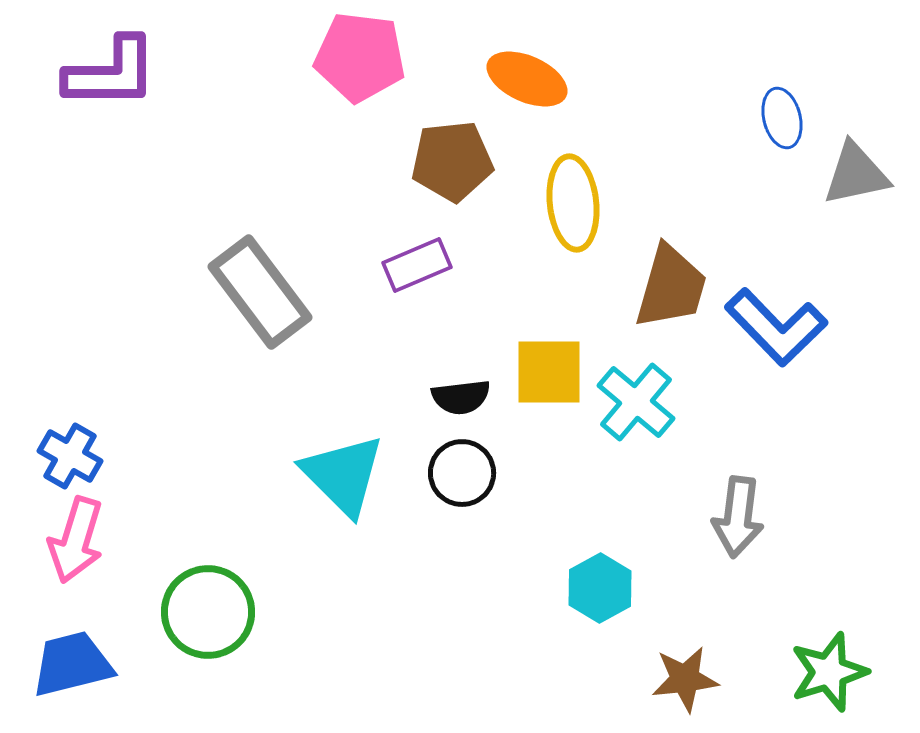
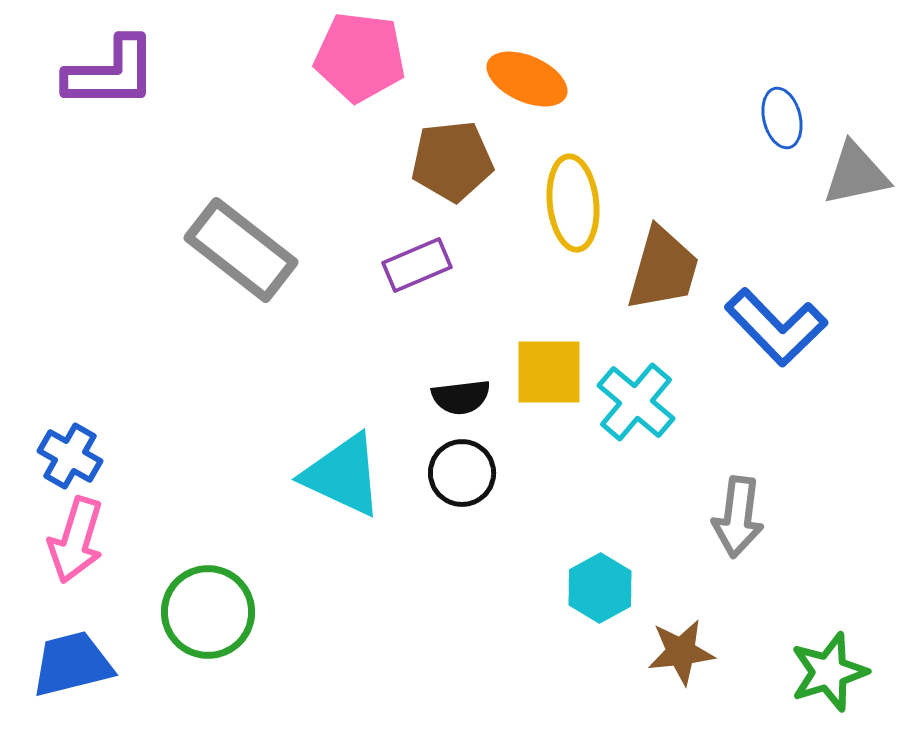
brown trapezoid: moved 8 px left, 18 px up
gray rectangle: moved 19 px left, 42 px up; rotated 15 degrees counterclockwise
cyan triangle: rotated 20 degrees counterclockwise
brown star: moved 4 px left, 27 px up
